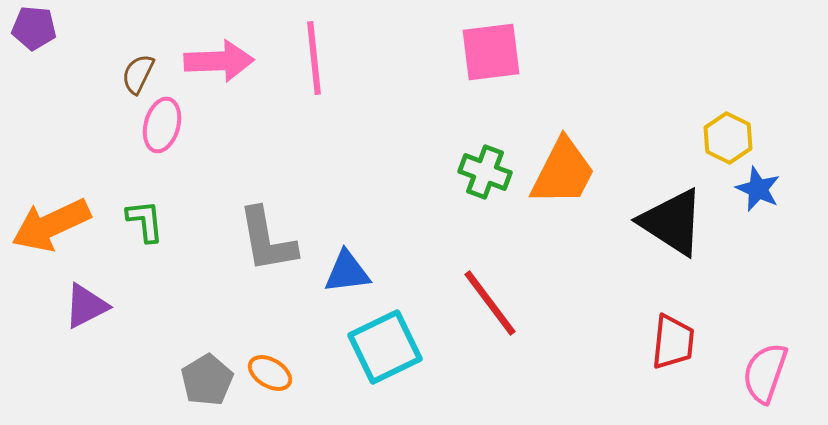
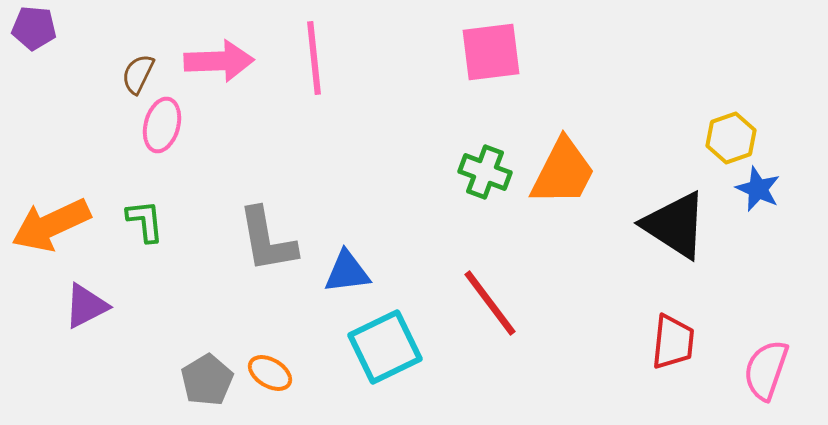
yellow hexagon: moved 3 px right; rotated 15 degrees clockwise
black triangle: moved 3 px right, 3 px down
pink semicircle: moved 1 px right, 3 px up
